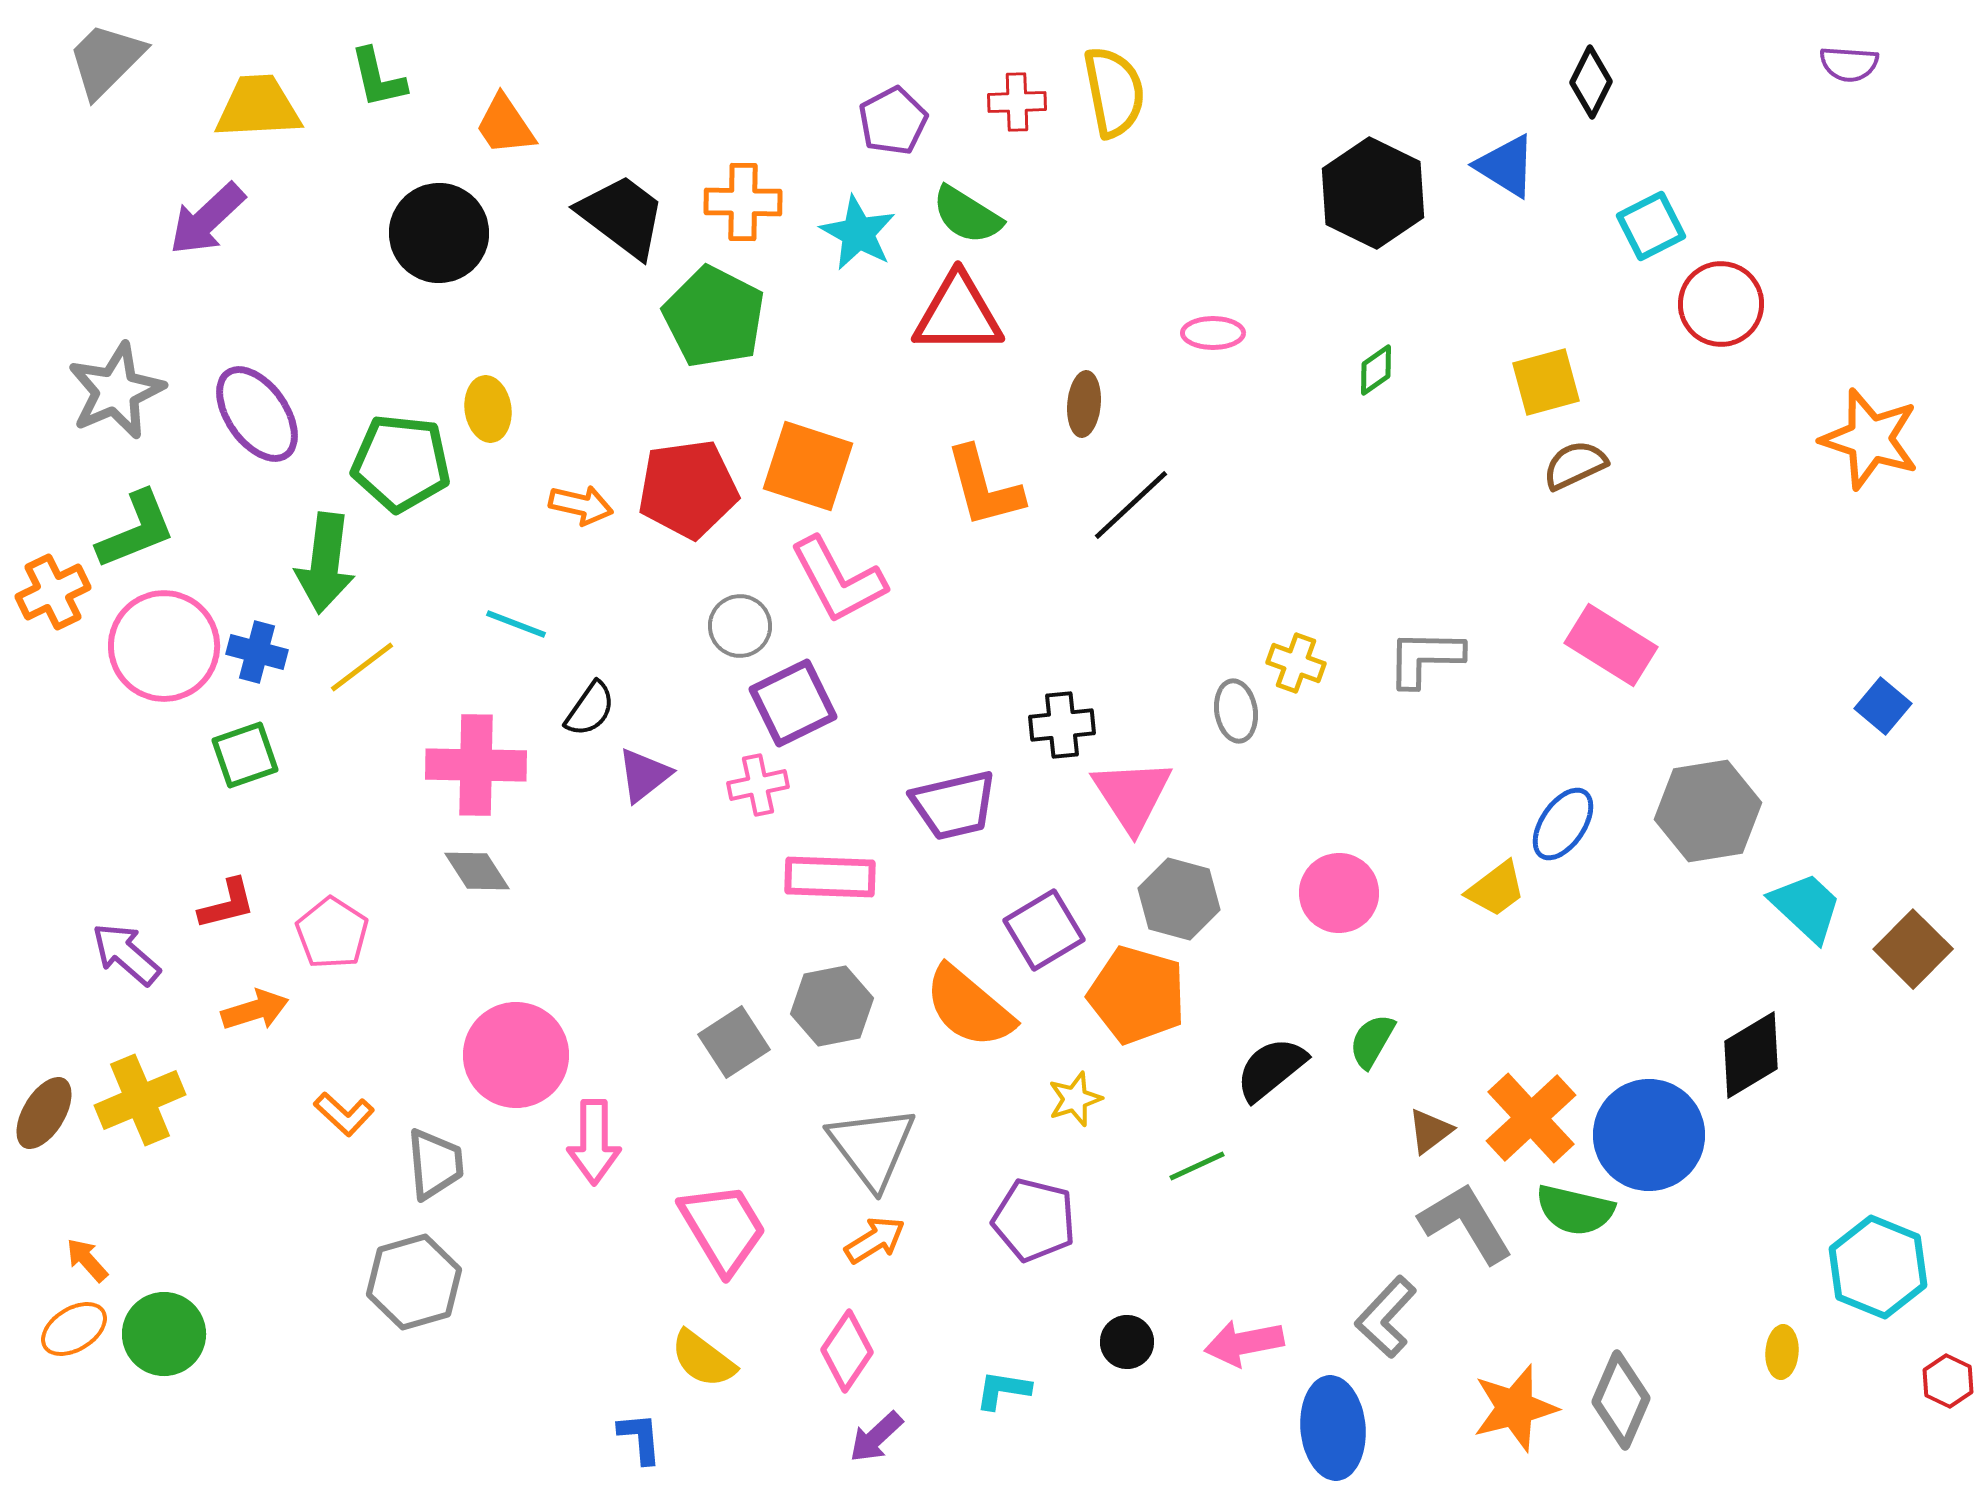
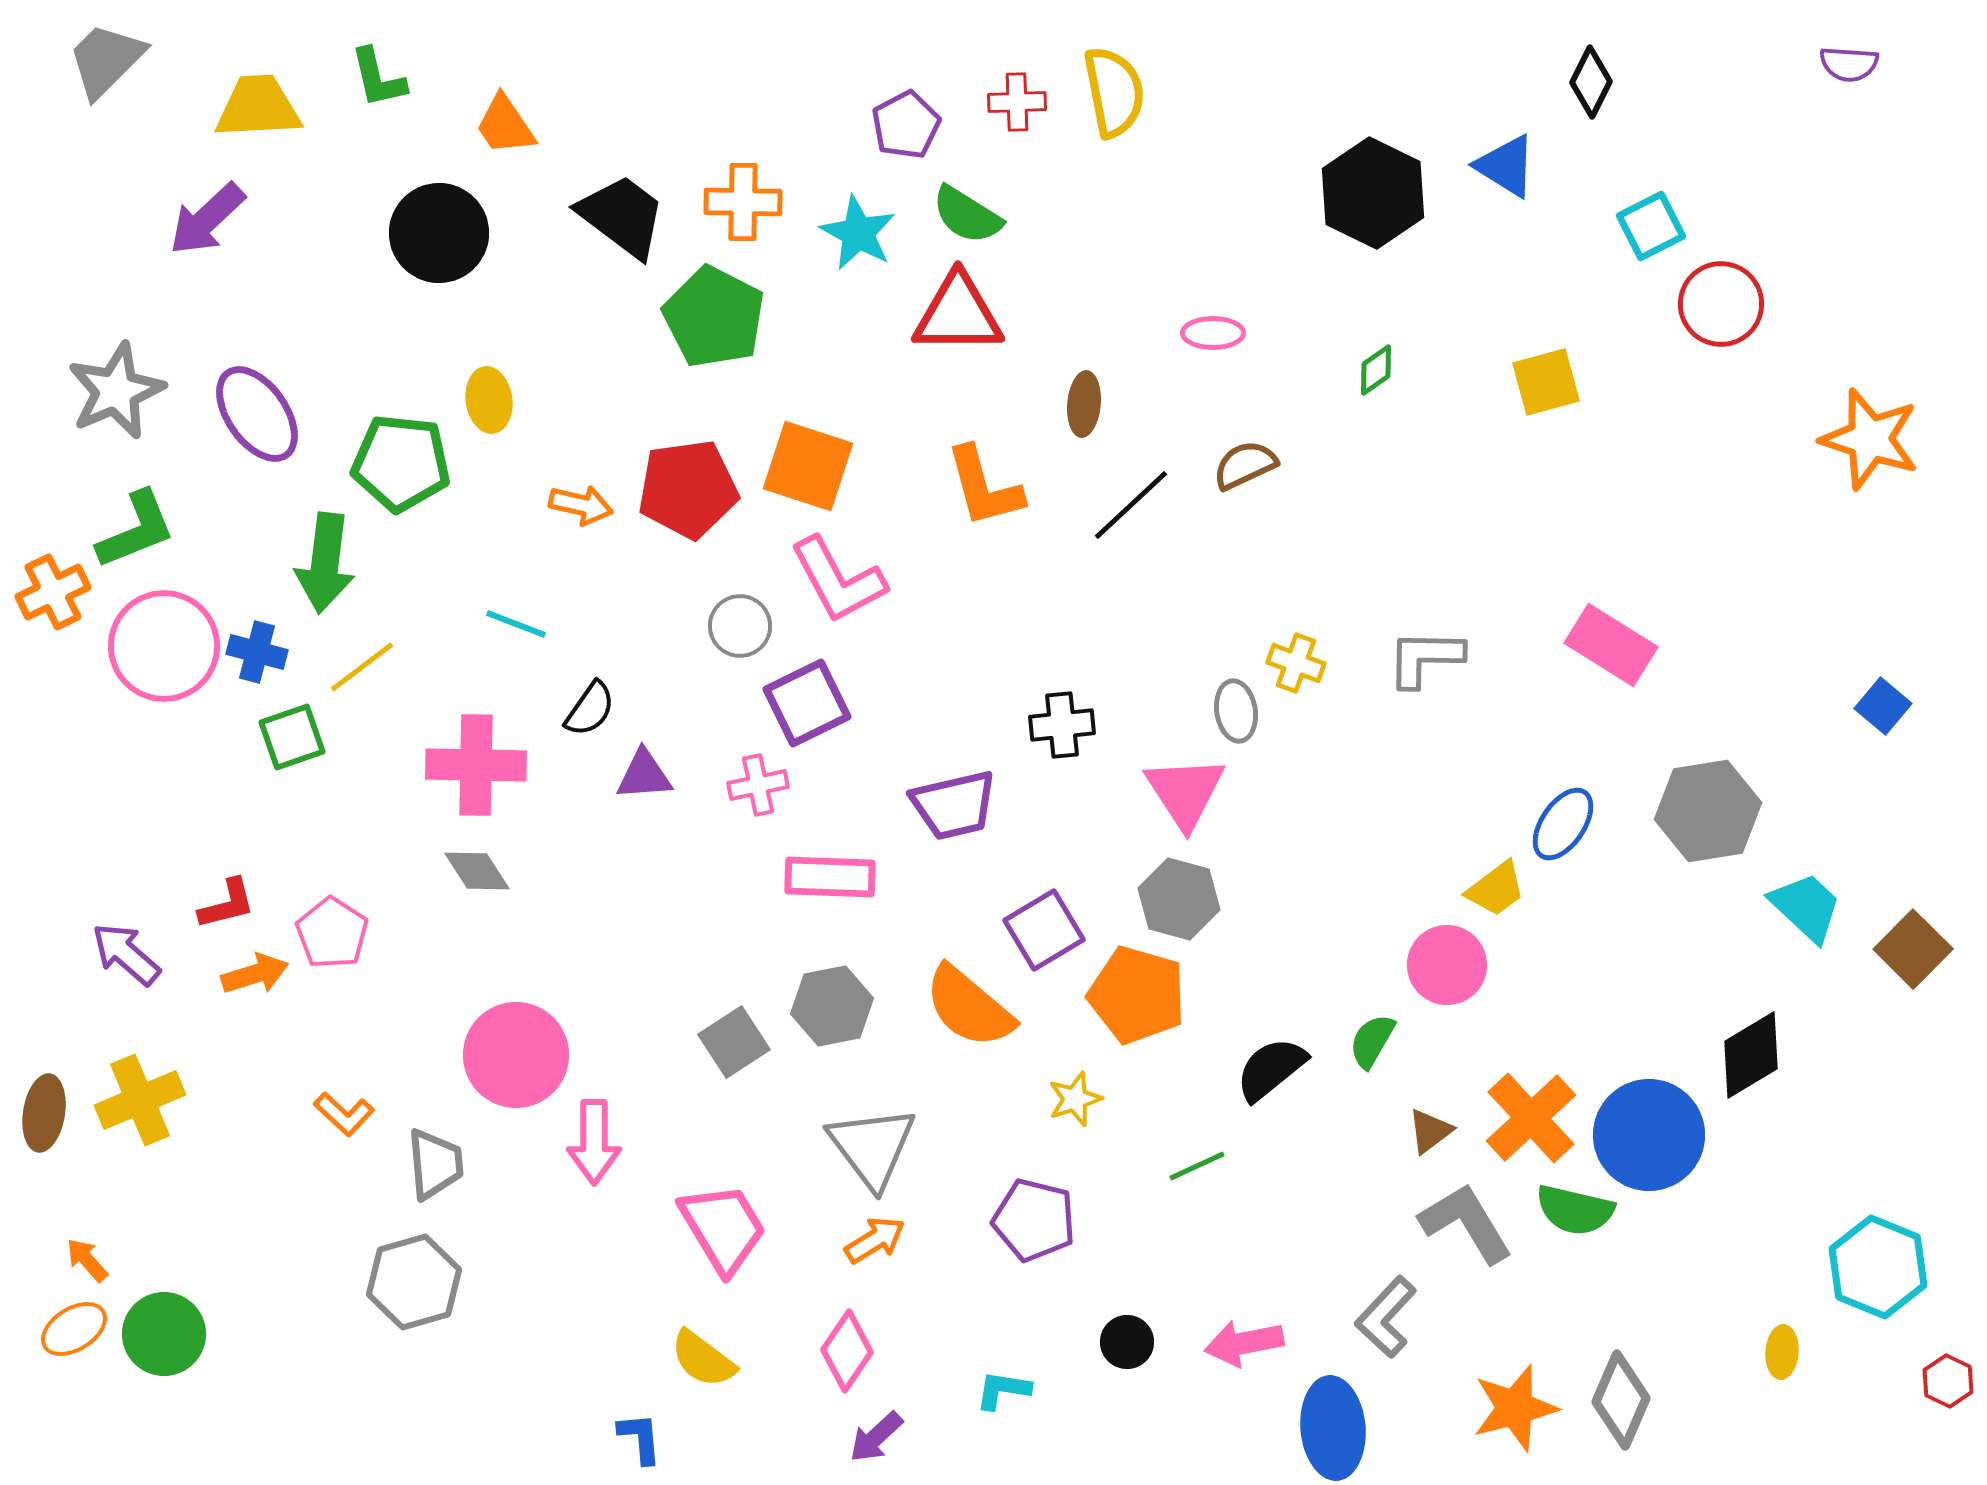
purple pentagon at (893, 121): moved 13 px right, 4 px down
yellow ellipse at (488, 409): moved 1 px right, 9 px up
brown semicircle at (1575, 465): moved 330 px left
purple square at (793, 703): moved 14 px right
green square at (245, 755): moved 47 px right, 18 px up
purple triangle at (644, 775): rotated 34 degrees clockwise
pink triangle at (1132, 795): moved 53 px right, 3 px up
pink circle at (1339, 893): moved 108 px right, 72 px down
orange arrow at (255, 1010): moved 36 px up
brown ellipse at (44, 1113): rotated 22 degrees counterclockwise
